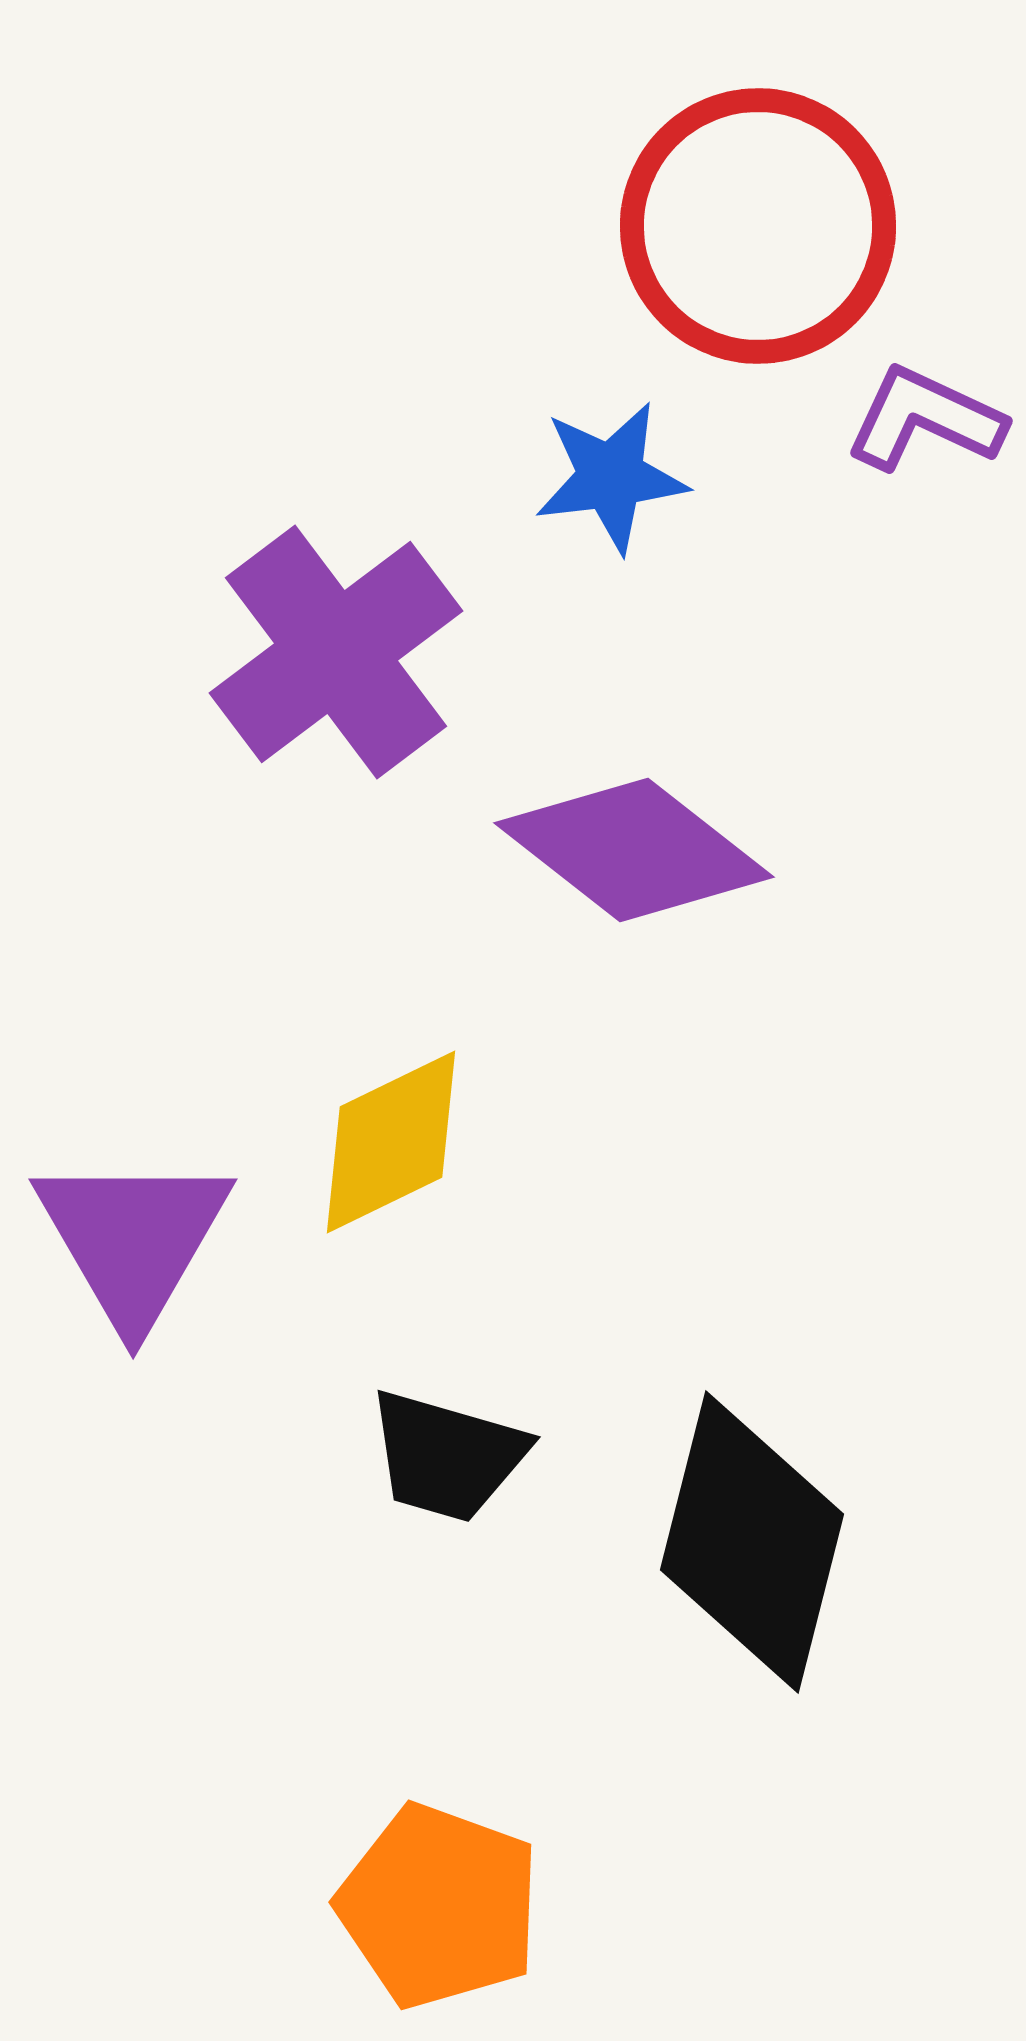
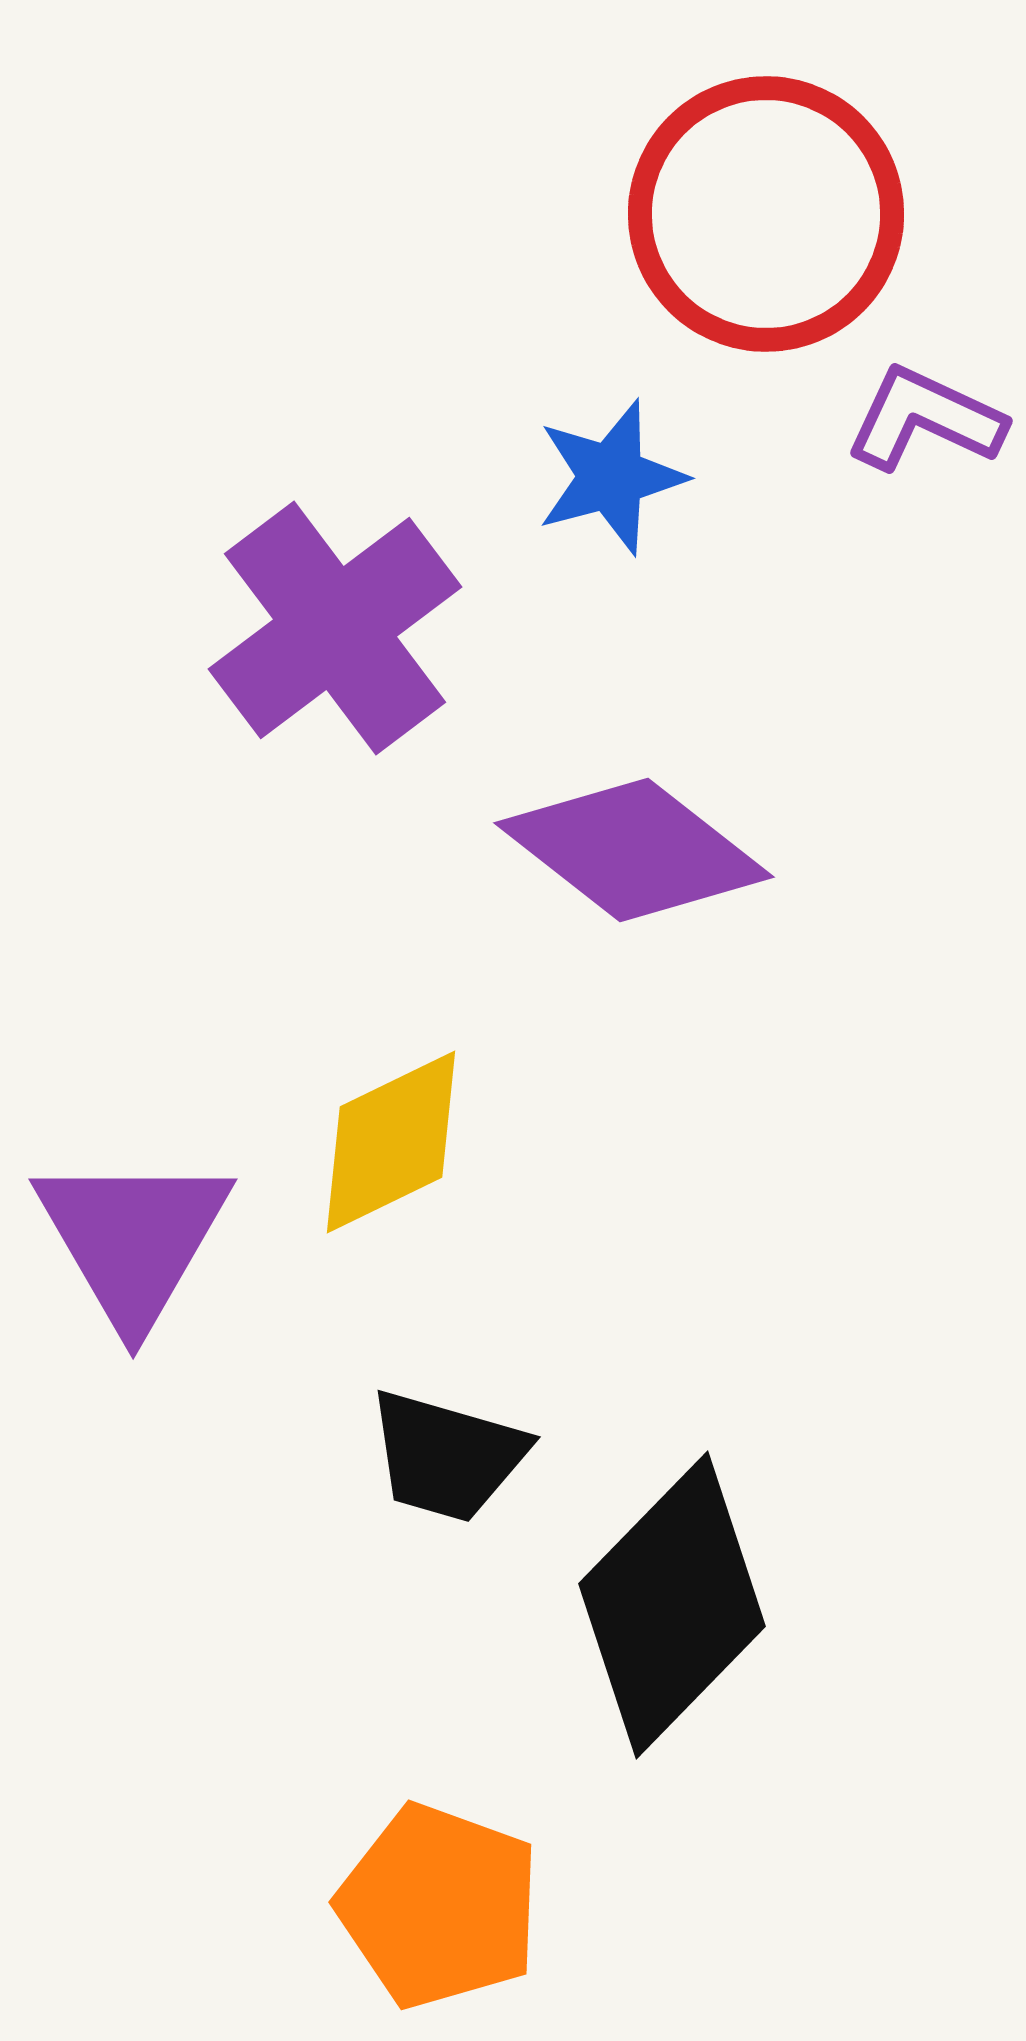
red circle: moved 8 px right, 12 px up
blue star: rotated 8 degrees counterclockwise
purple cross: moved 1 px left, 24 px up
black diamond: moved 80 px left, 63 px down; rotated 30 degrees clockwise
